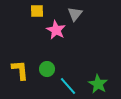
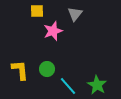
pink star: moved 3 px left, 1 px down; rotated 24 degrees clockwise
green star: moved 1 px left, 1 px down
